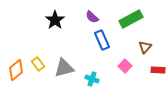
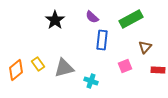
blue rectangle: rotated 30 degrees clockwise
pink square: rotated 24 degrees clockwise
cyan cross: moved 1 px left, 2 px down
